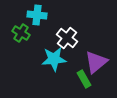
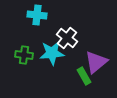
green cross: moved 3 px right, 22 px down; rotated 24 degrees counterclockwise
cyan star: moved 2 px left, 6 px up
green rectangle: moved 3 px up
